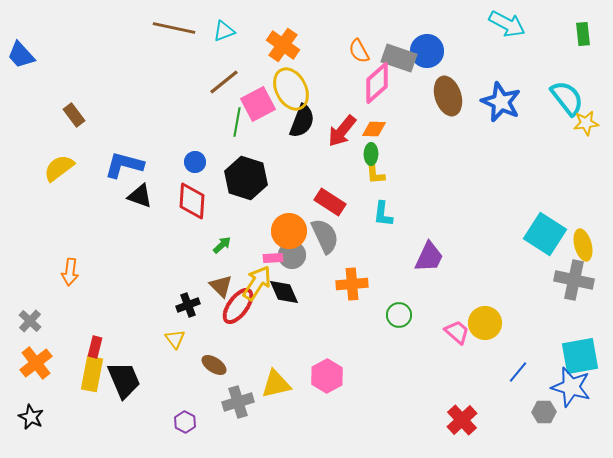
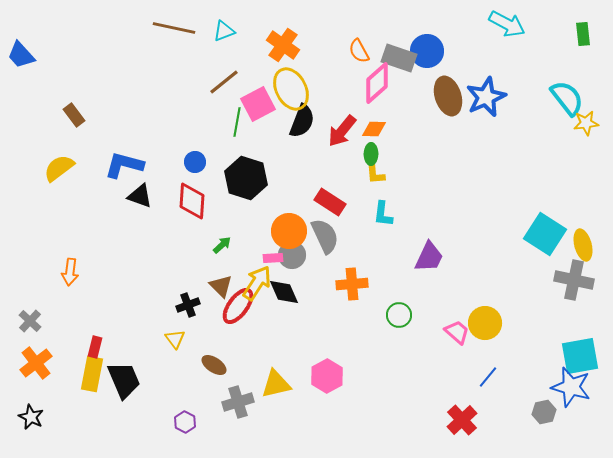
blue star at (501, 102): moved 15 px left, 5 px up; rotated 24 degrees clockwise
blue line at (518, 372): moved 30 px left, 5 px down
gray hexagon at (544, 412): rotated 10 degrees counterclockwise
